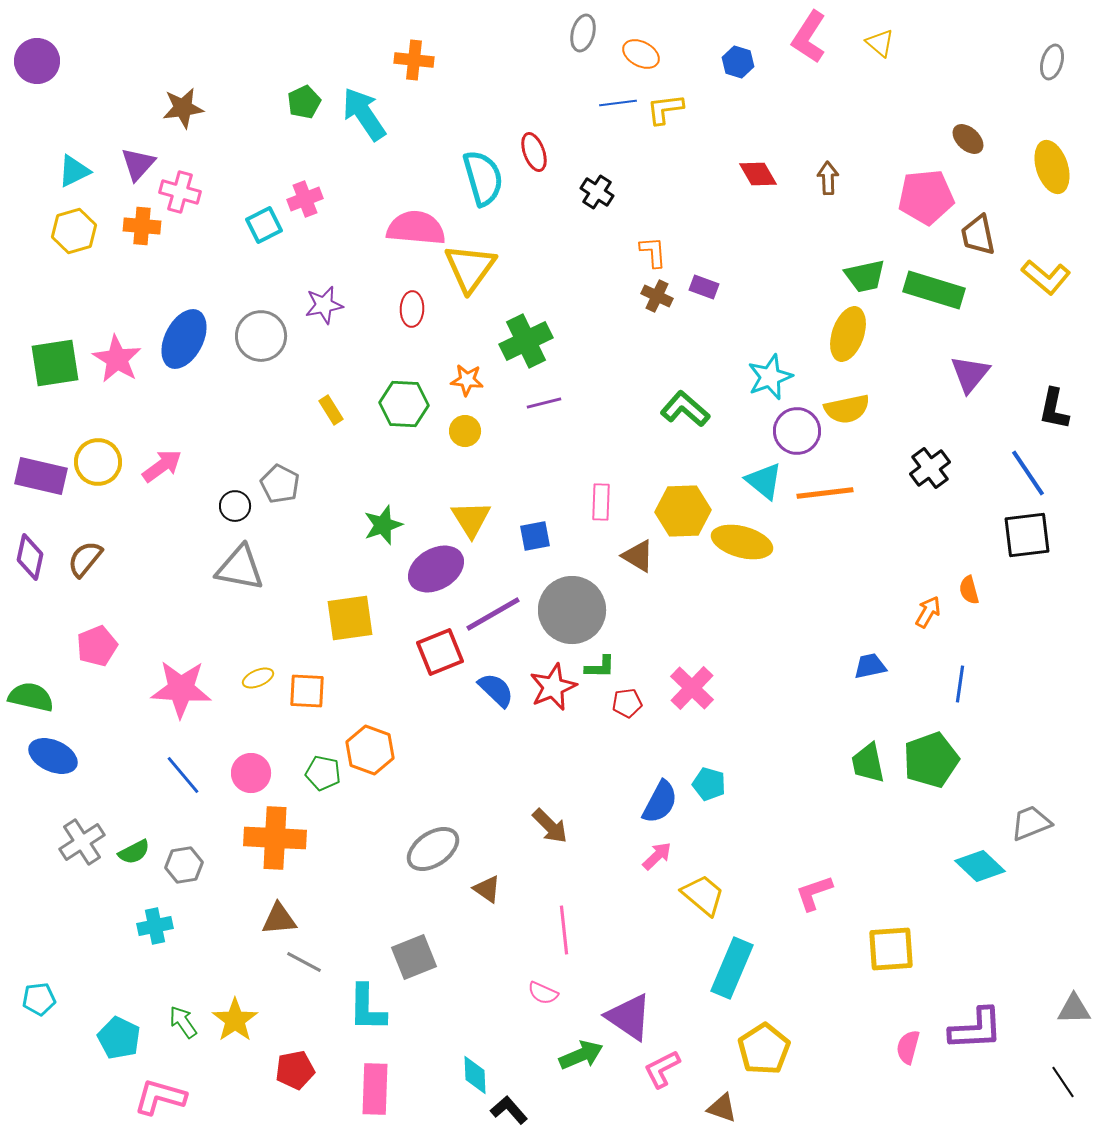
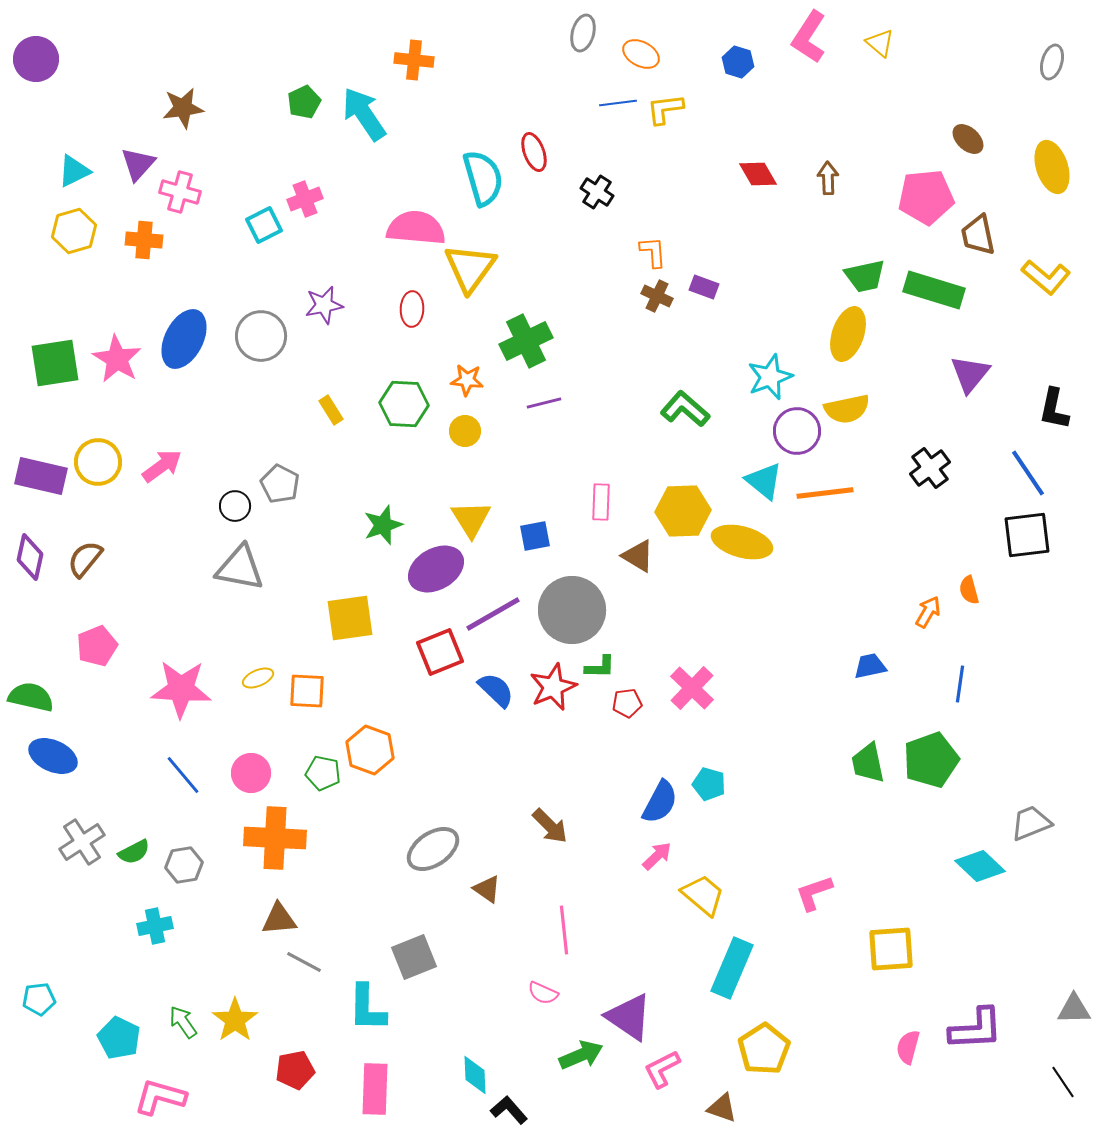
purple circle at (37, 61): moved 1 px left, 2 px up
orange cross at (142, 226): moved 2 px right, 14 px down
